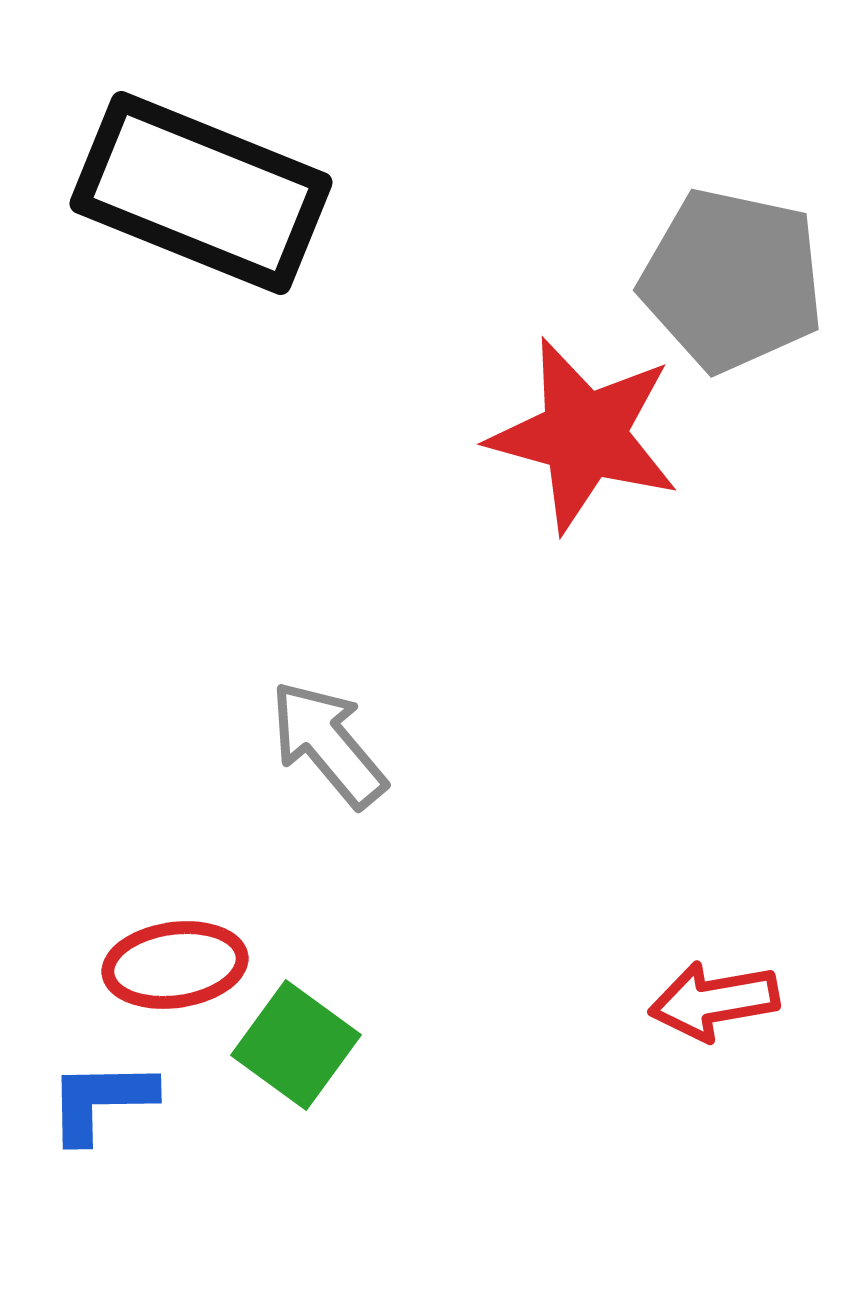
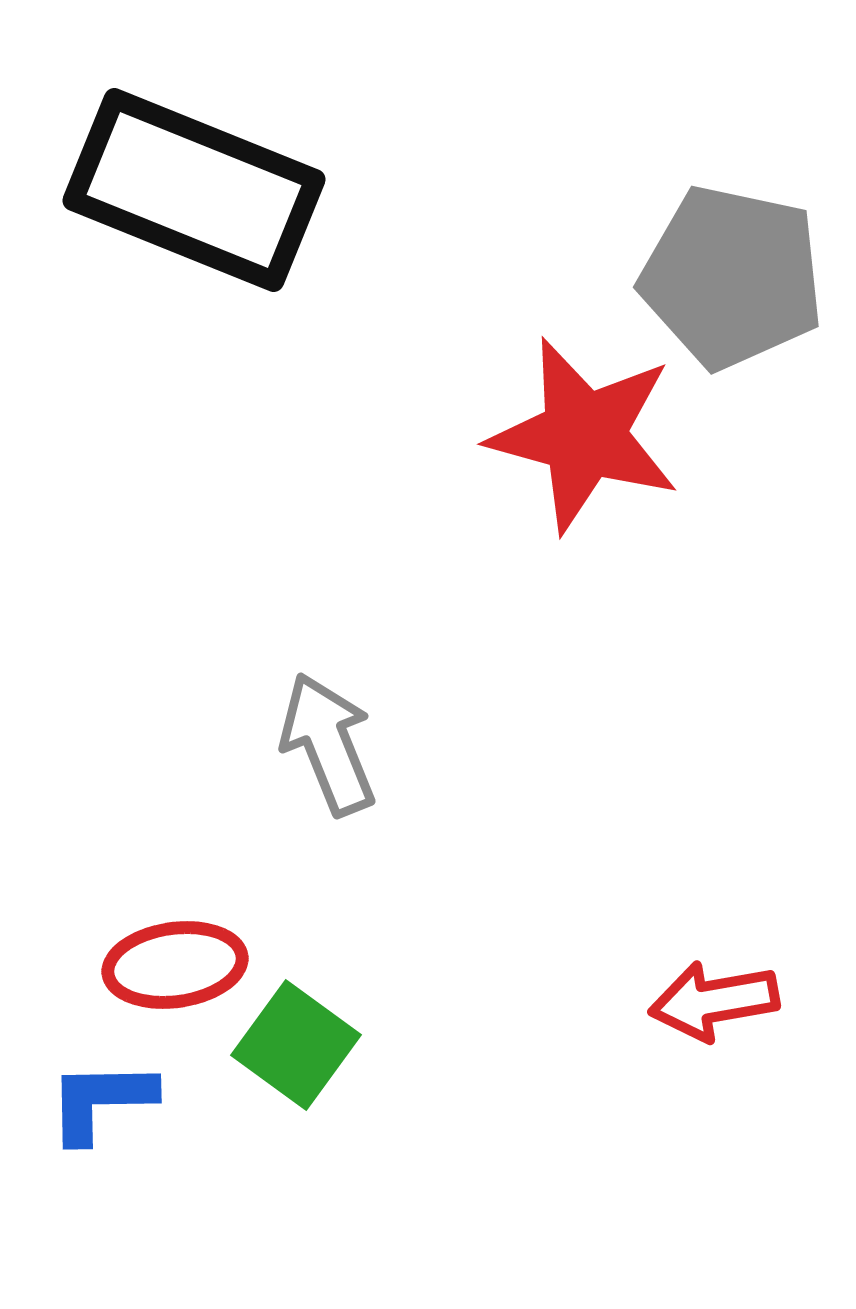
black rectangle: moved 7 px left, 3 px up
gray pentagon: moved 3 px up
gray arrow: rotated 18 degrees clockwise
